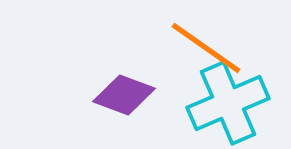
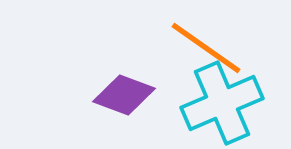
cyan cross: moved 6 px left
